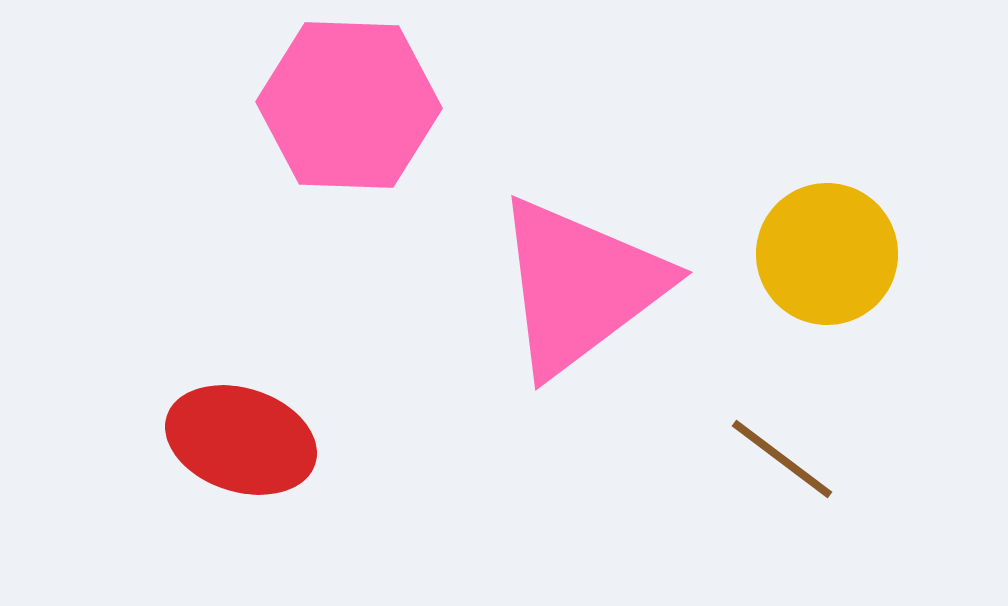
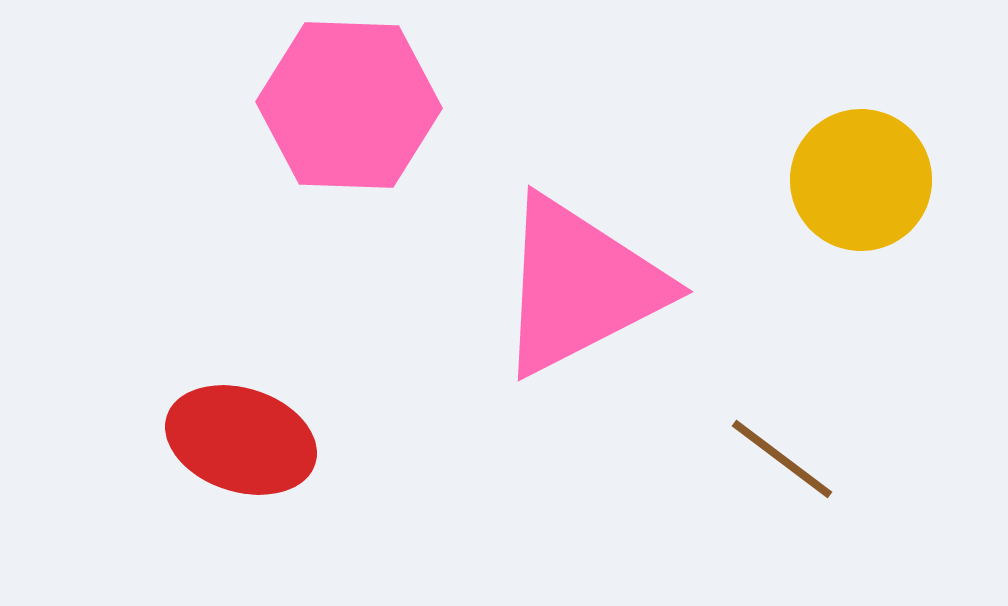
yellow circle: moved 34 px right, 74 px up
pink triangle: rotated 10 degrees clockwise
